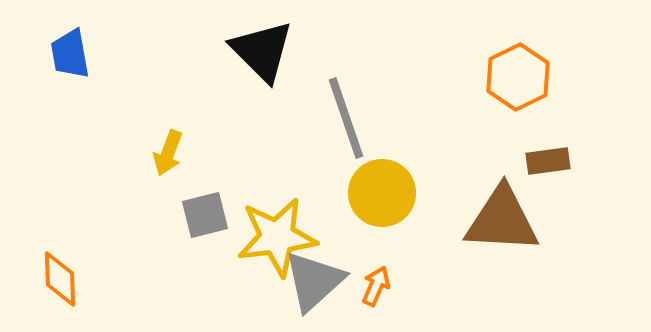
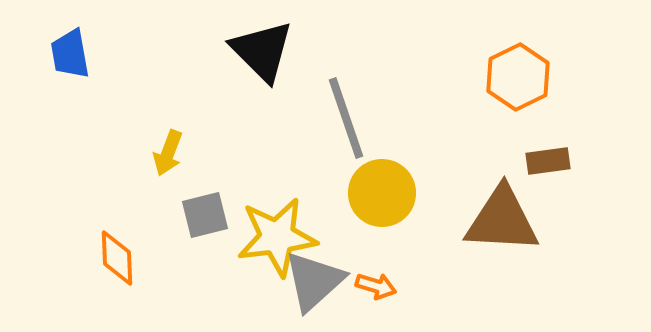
orange diamond: moved 57 px right, 21 px up
orange arrow: rotated 84 degrees clockwise
